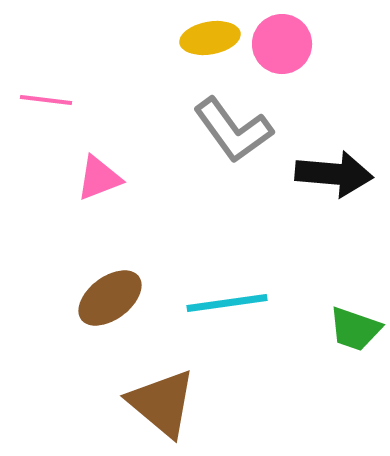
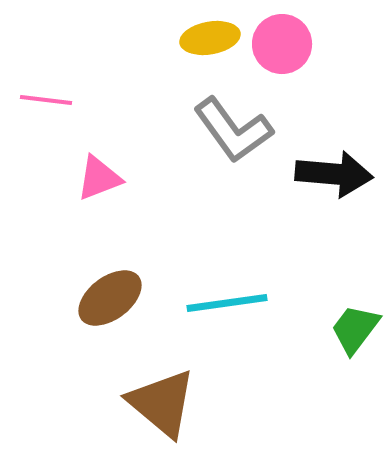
green trapezoid: rotated 108 degrees clockwise
